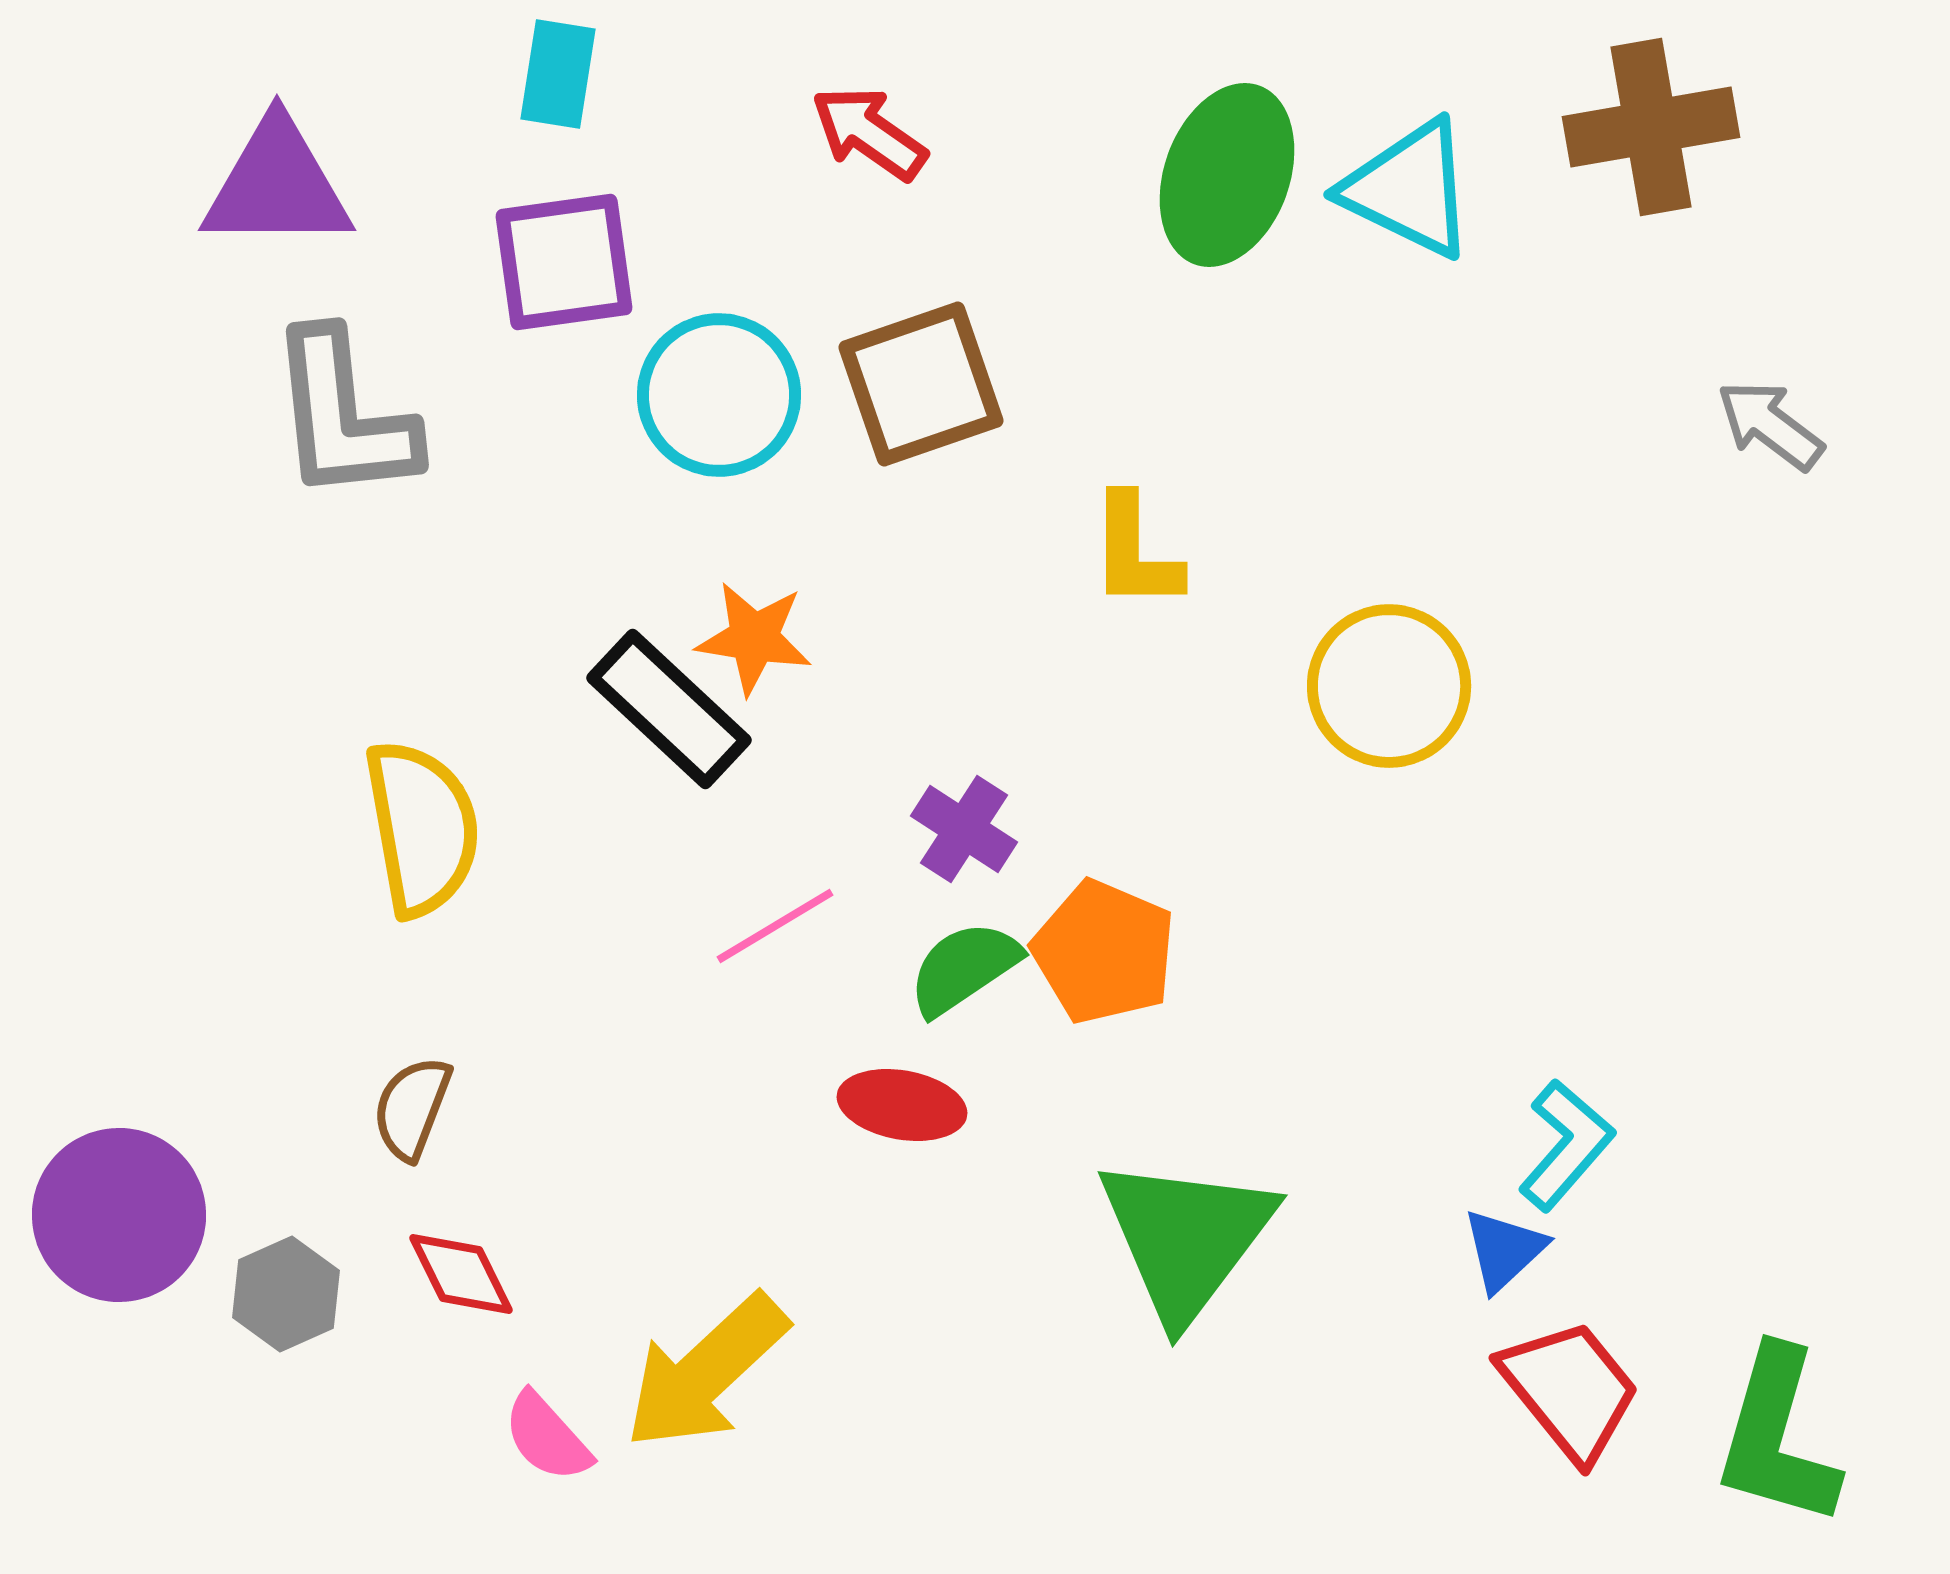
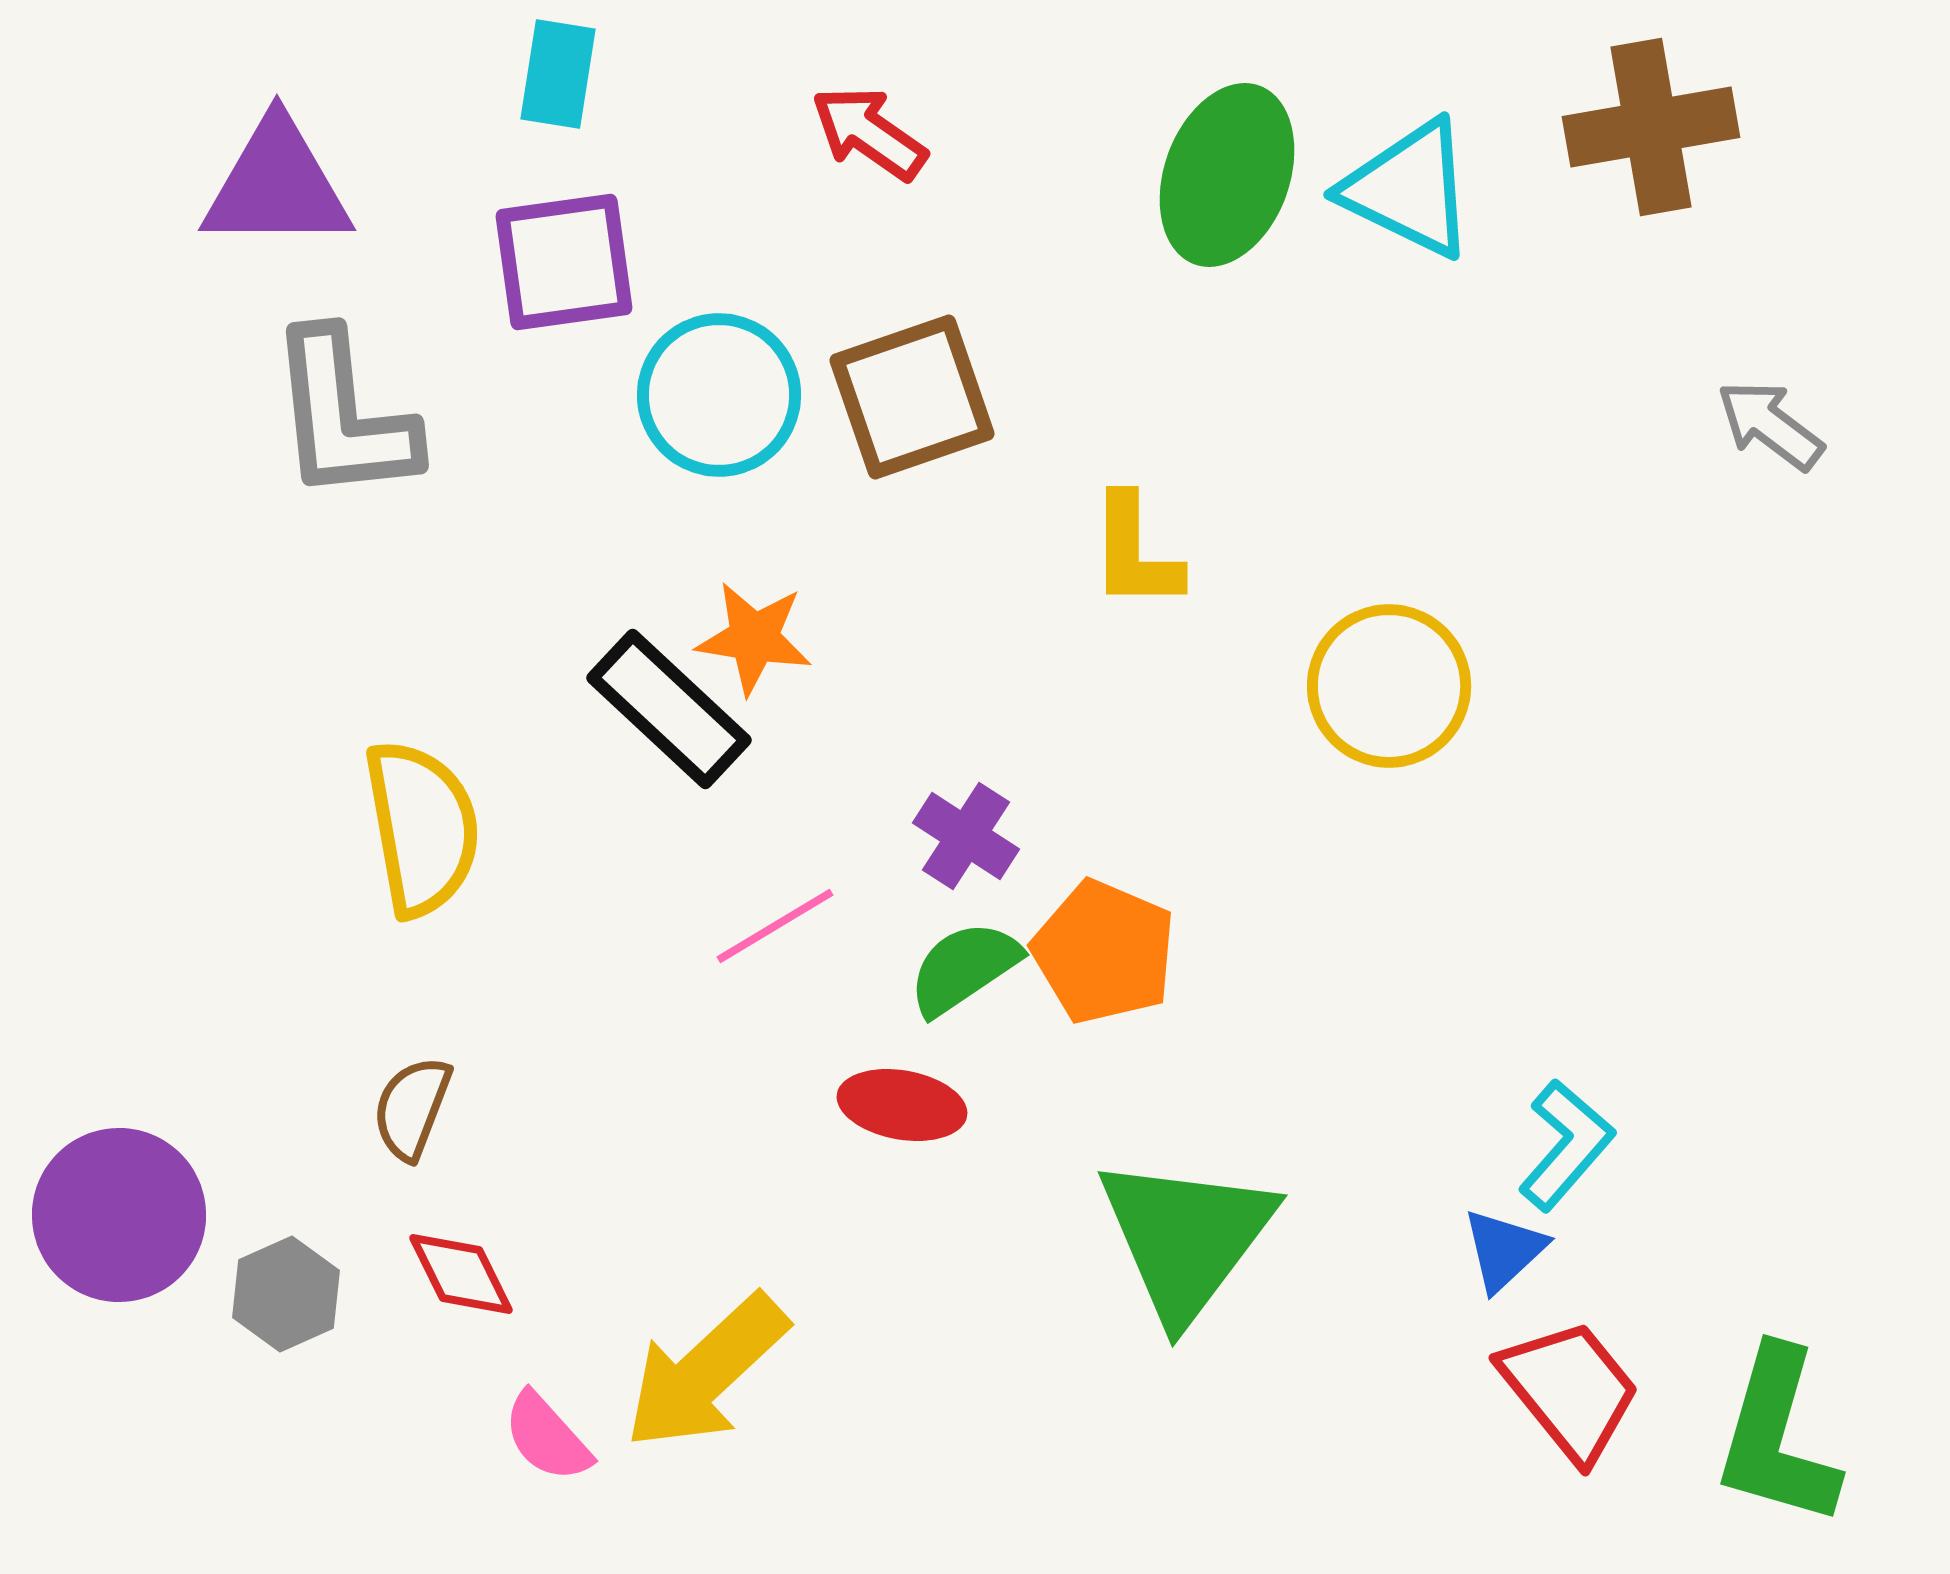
brown square: moved 9 px left, 13 px down
purple cross: moved 2 px right, 7 px down
